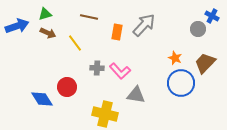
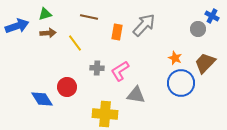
brown arrow: rotated 28 degrees counterclockwise
pink L-shape: rotated 100 degrees clockwise
yellow cross: rotated 10 degrees counterclockwise
